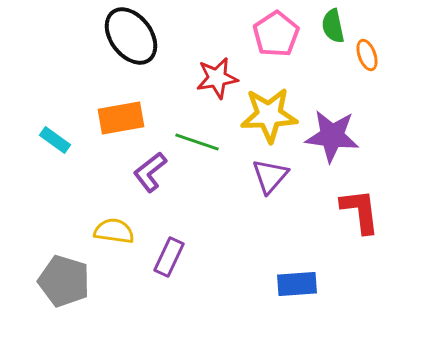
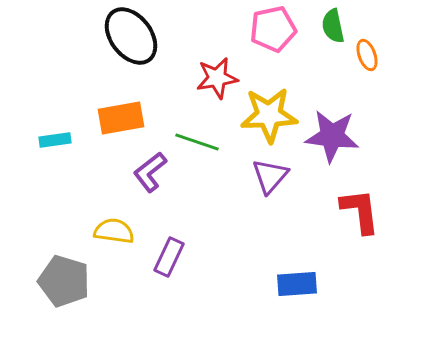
pink pentagon: moved 3 px left, 5 px up; rotated 21 degrees clockwise
cyan rectangle: rotated 44 degrees counterclockwise
